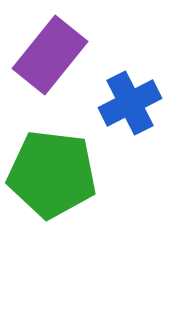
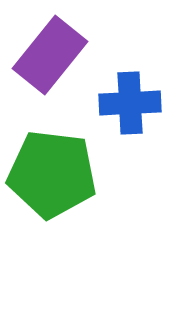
blue cross: rotated 24 degrees clockwise
